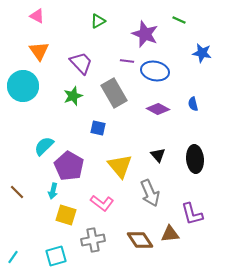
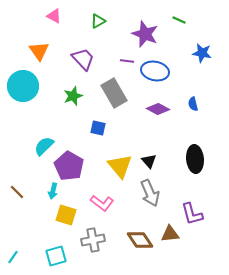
pink triangle: moved 17 px right
purple trapezoid: moved 2 px right, 4 px up
black triangle: moved 9 px left, 6 px down
